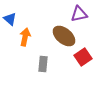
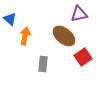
orange arrow: moved 1 px up
